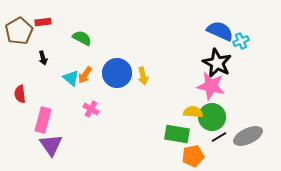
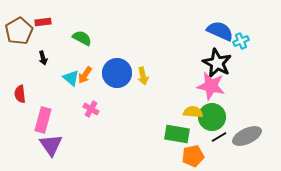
gray ellipse: moved 1 px left
